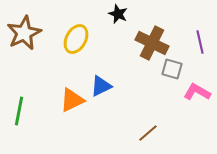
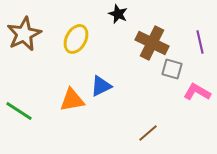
brown star: moved 1 px down
orange triangle: rotated 16 degrees clockwise
green line: rotated 68 degrees counterclockwise
